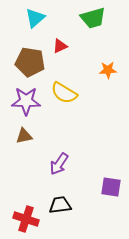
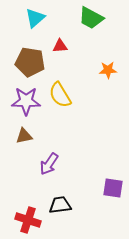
green trapezoid: moved 2 px left; rotated 44 degrees clockwise
red triangle: rotated 21 degrees clockwise
yellow semicircle: moved 4 px left, 2 px down; rotated 28 degrees clockwise
purple arrow: moved 10 px left
purple square: moved 2 px right, 1 px down
red cross: moved 2 px right, 1 px down
